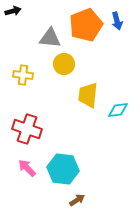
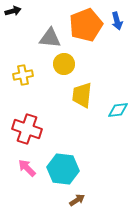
yellow cross: rotated 18 degrees counterclockwise
yellow trapezoid: moved 6 px left
